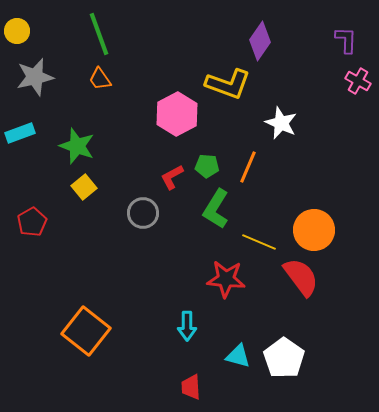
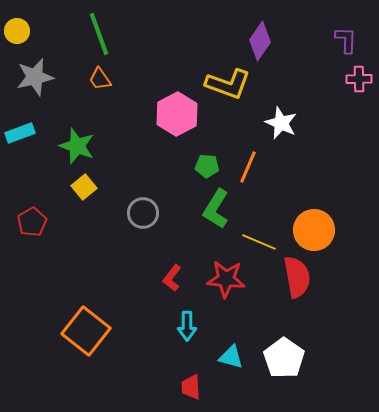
pink cross: moved 1 px right, 2 px up; rotated 30 degrees counterclockwise
red L-shape: moved 101 px down; rotated 24 degrees counterclockwise
red semicircle: moved 4 px left; rotated 27 degrees clockwise
cyan triangle: moved 7 px left, 1 px down
